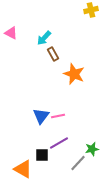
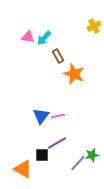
yellow cross: moved 3 px right, 16 px down; rotated 16 degrees counterclockwise
pink triangle: moved 17 px right, 4 px down; rotated 16 degrees counterclockwise
brown rectangle: moved 5 px right, 2 px down
purple line: moved 2 px left
green star: moved 6 px down
